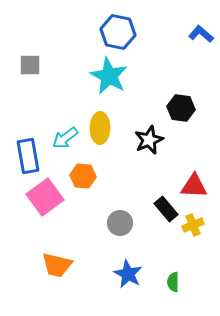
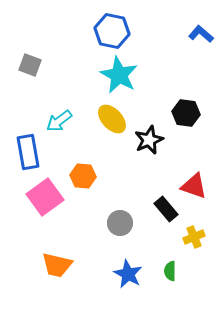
blue hexagon: moved 6 px left, 1 px up
gray square: rotated 20 degrees clockwise
cyan star: moved 10 px right, 1 px up
black hexagon: moved 5 px right, 5 px down
yellow ellipse: moved 12 px right, 9 px up; rotated 44 degrees counterclockwise
cyan arrow: moved 6 px left, 17 px up
blue rectangle: moved 4 px up
red triangle: rotated 16 degrees clockwise
yellow cross: moved 1 px right, 12 px down
green semicircle: moved 3 px left, 11 px up
